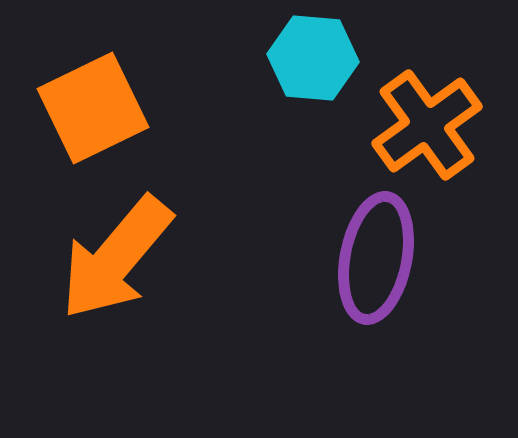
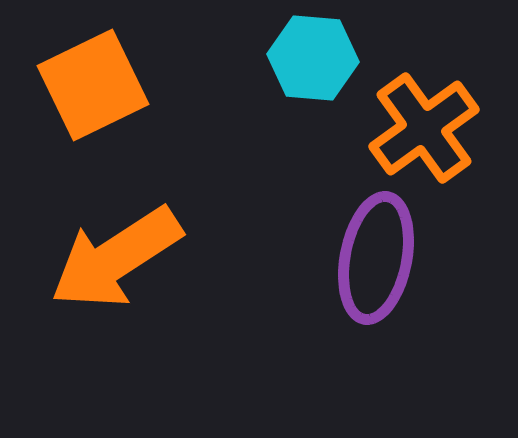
orange square: moved 23 px up
orange cross: moved 3 px left, 3 px down
orange arrow: rotated 17 degrees clockwise
